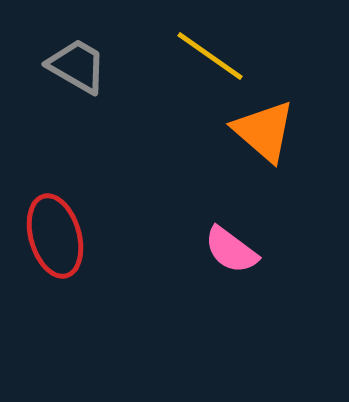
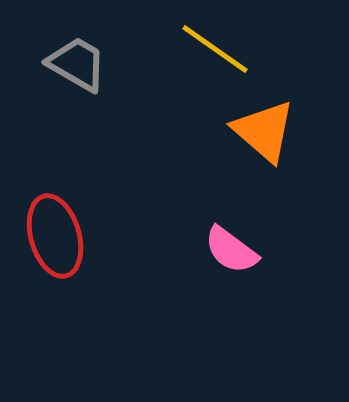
yellow line: moved 5 px right, 7 px up
gray trapezoid: moved 2 px up
